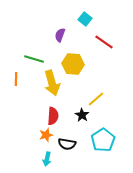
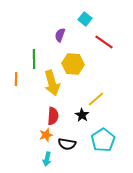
green line: rotated 72 degrees clockwise
